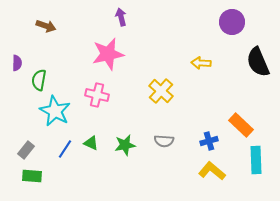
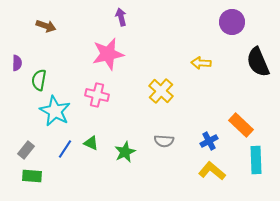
blue cross: rotated 12 degrees counterclockwise
green star: moved 7 px down; rotated 15 degrees counterclockwise
